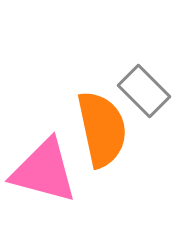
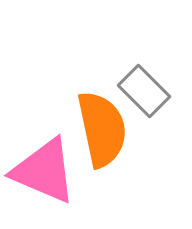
pink triangle: rotated 8 degrees clockwise
